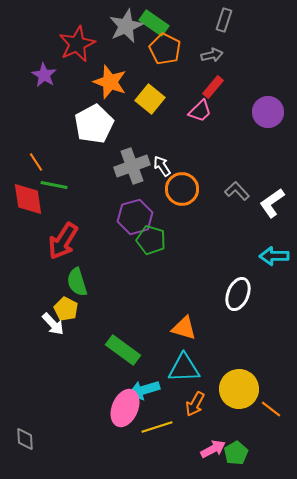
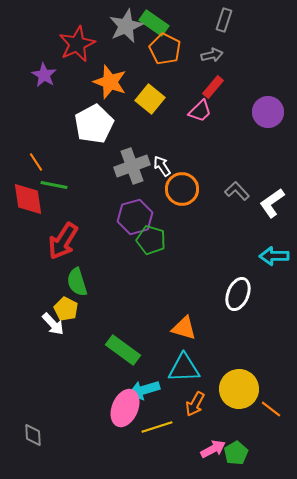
gray diamond at (25, 439): moved 8 px right, 4 px up
